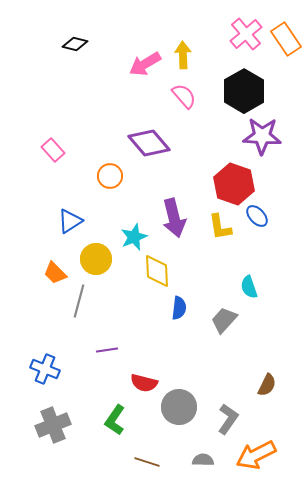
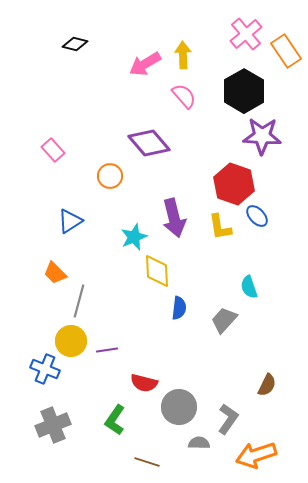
orange rectangle: moved 12 px down
yellow circle: moved 25 px left, 82 px down
orange arrow: rotated 9 degrees clockwise
gray semicircle: moved 4 px left, 17 px up
